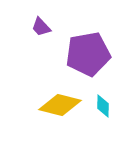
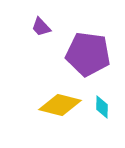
purple pentagon: rotated 18 degrees clockwise
cyan diamond: moved 1 px left, 1 px down
